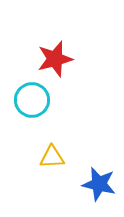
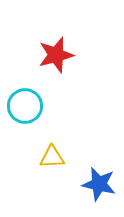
red star: moved 1 px right, 4 px up
cyan circle: moved 7 px left, 6 px down
